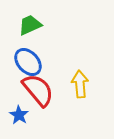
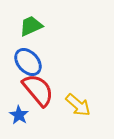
green trapezoid: moved 1 px right, 1 px down
yellow arrow: moved 2 px left, 21 px down; rotated 136 degrees clockwise
